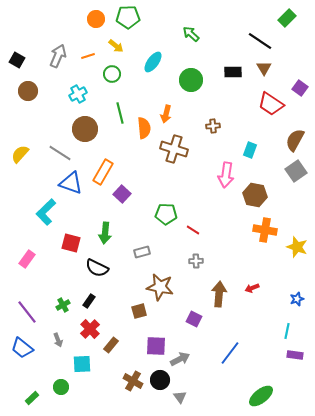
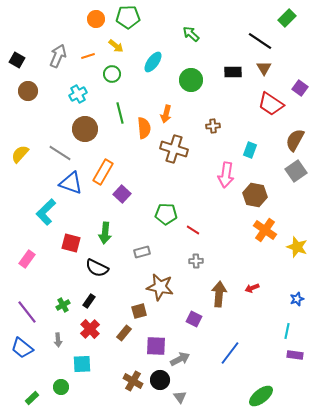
orange cross at (265, 230): rotated 25 degrees clockwise
gray arrow at (58, 340): rotated 16 degrees clockwise
brown rectangle at (111, 345): moved 13 px right, 12 px up
